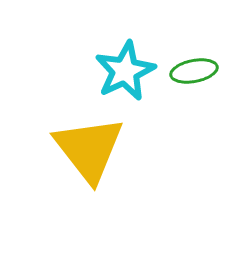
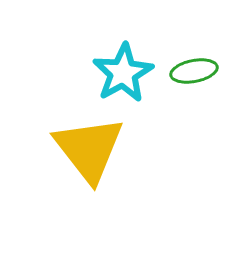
cyan star: moved 2 px left, 2 px down; rotated 4 degrees counterclockwise
